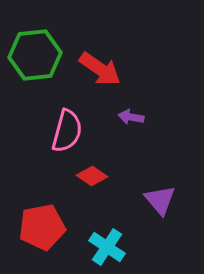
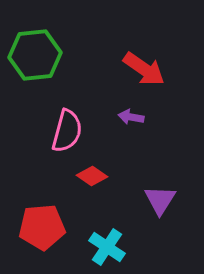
red arrow: moved 44 px right
purple triangle: rotated 12 degrees clockwise
red pentagon: rotated 6 degrees clockwise
